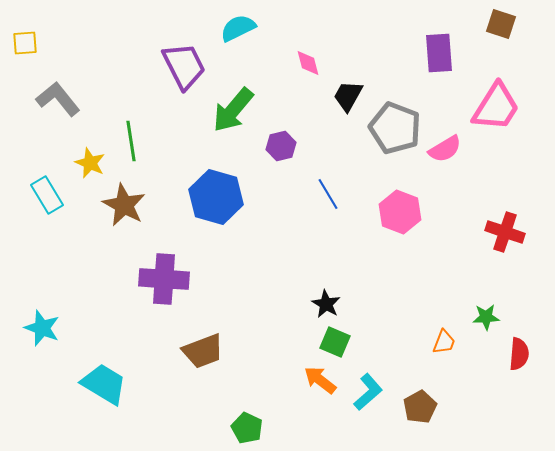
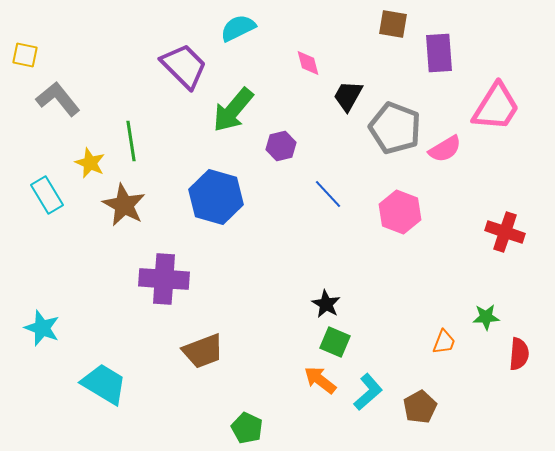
brown square: moved 108 px left; rotated 8 degrees counterclockwise
yellow square: moved 12 px down; rotated 16 degrees clockwise
purple trapezoid: rotated 18 degrees counterclockwise
blue line: rotated 12 degrees counterclockwise
